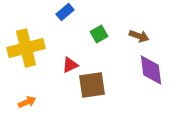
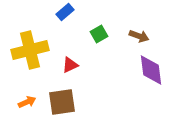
yellow cross: moved 4 px right, 2 px down
brown square: moved 30 px left, 17 px down
